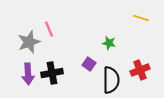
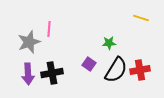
pink line: rotated 28 degrees clockwise
green star: rotated 16 degrees counterclockwise
red cross: rotated 12 degrees clockwise
black semicircle: moved 5 px right, 10 px up; rotated 32 degrees clockwise
